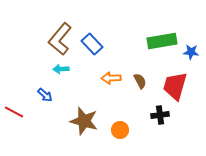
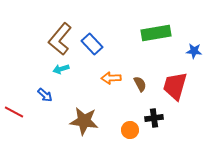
green rectangle: moved 6 px left, 8 px up
blue star: moved 3 px right, 1 px up
cyan arrow: rotated 14 degrees counterclockwise
brown semicircle: moved 3 px down
black cross: moved 6 px left, 3 px down
brown star: rotated 8 degrees counterclockwise
orange circle: moved 10 px right
